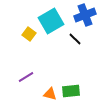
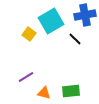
blue cross: rotated 10 degrees clockwise
orange triangle: moved 6 px left, 1 px up
